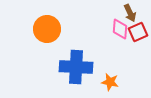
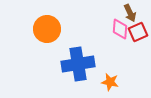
blue cross: moved 2 px right, 3 px up; rotated 12 degrees counterclockwise
